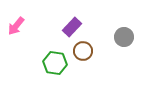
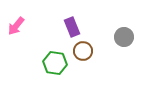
purple rectangle: rotated 66 degrees counterclockwise
